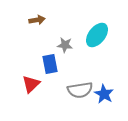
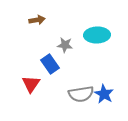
cyan ellipse: rotated 50 degrees clockwise
blue rectangle: rotated 24 degrees counterclockwise
red triangle: rotated 12 degrees counterclockwise
gray semicircle: moved 1 px right, 4 px down
